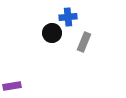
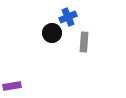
blue cross: rotated 18 degrees counterclockwise
gray rectangle: rotated 18 degrees counterclockwise
